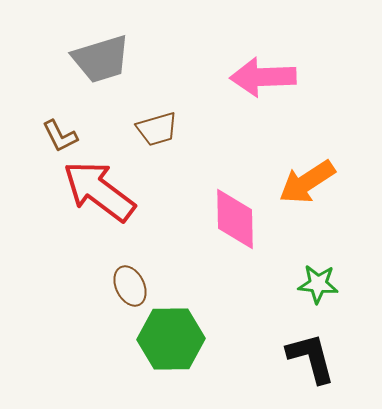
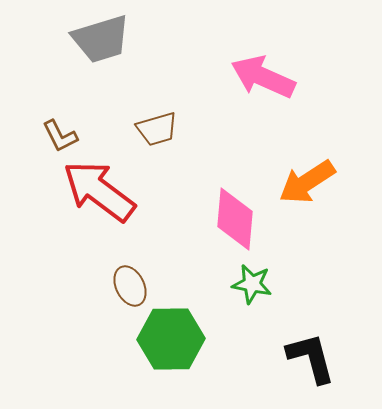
gray trapezoid: moved 20 px up
pink arrow: rotated 26 degrees clockwise
pink diamond: rotated 6 degrees clockwise
green star: moved 66 px left; rotated 6 degrees clockwise
